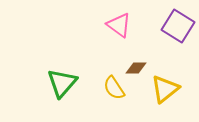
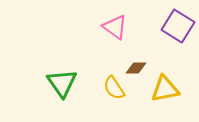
pink triangle: moved 4 px left, 2 px down
green triangle: rotated 16 degrees counterclockwise
yellow triangle: rotated 28 degrees clockwise
